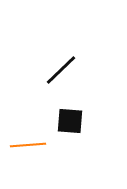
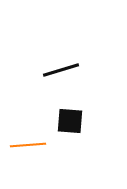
black line: rotated 27 degrees clockwise
